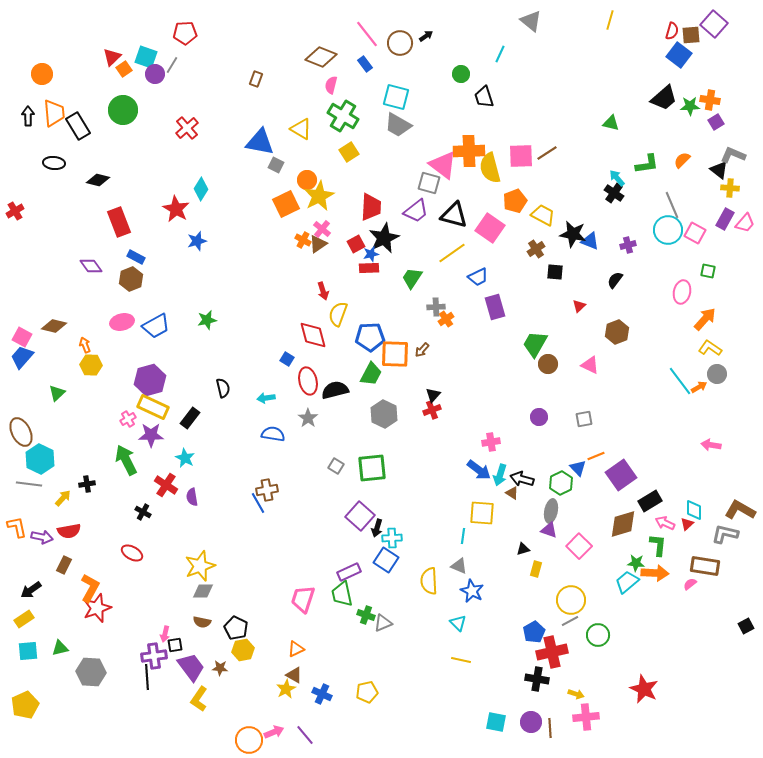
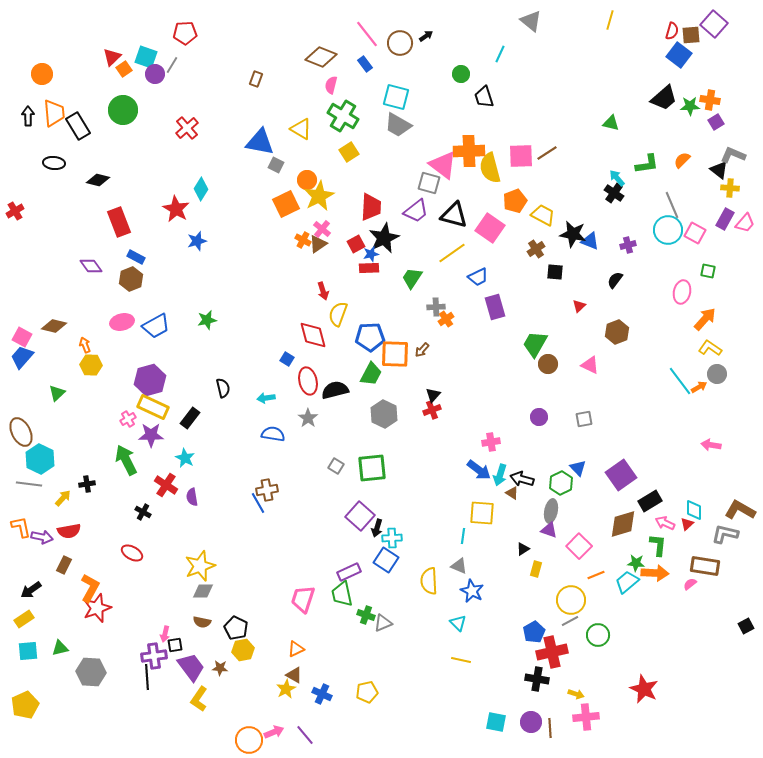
orange line at (596, 456): moved 119 px down
orange L-shape at (17, 527): moved 4 px right
black triangle at (523, 549): rotated 16 degrees counterclockwise
